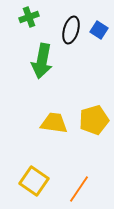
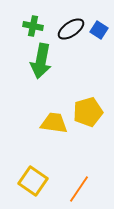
green cross: moved 4 px right, 9 px down; rotated 30 degrees clockwise
black ellipse: moved 1 px up; rotated 40 degrees clockwise
green arrow: moved 1 px left
yellow pentagon: moved 6 px left, 8 px up
yellow square: moved 1 px left
